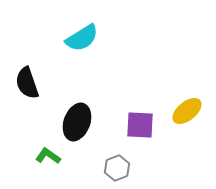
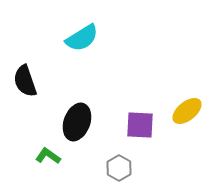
black semicircle: moved 2 px left, 2 px up
gray hexagon: moved 2 px right; rotated 10 degrees counterclockwise
